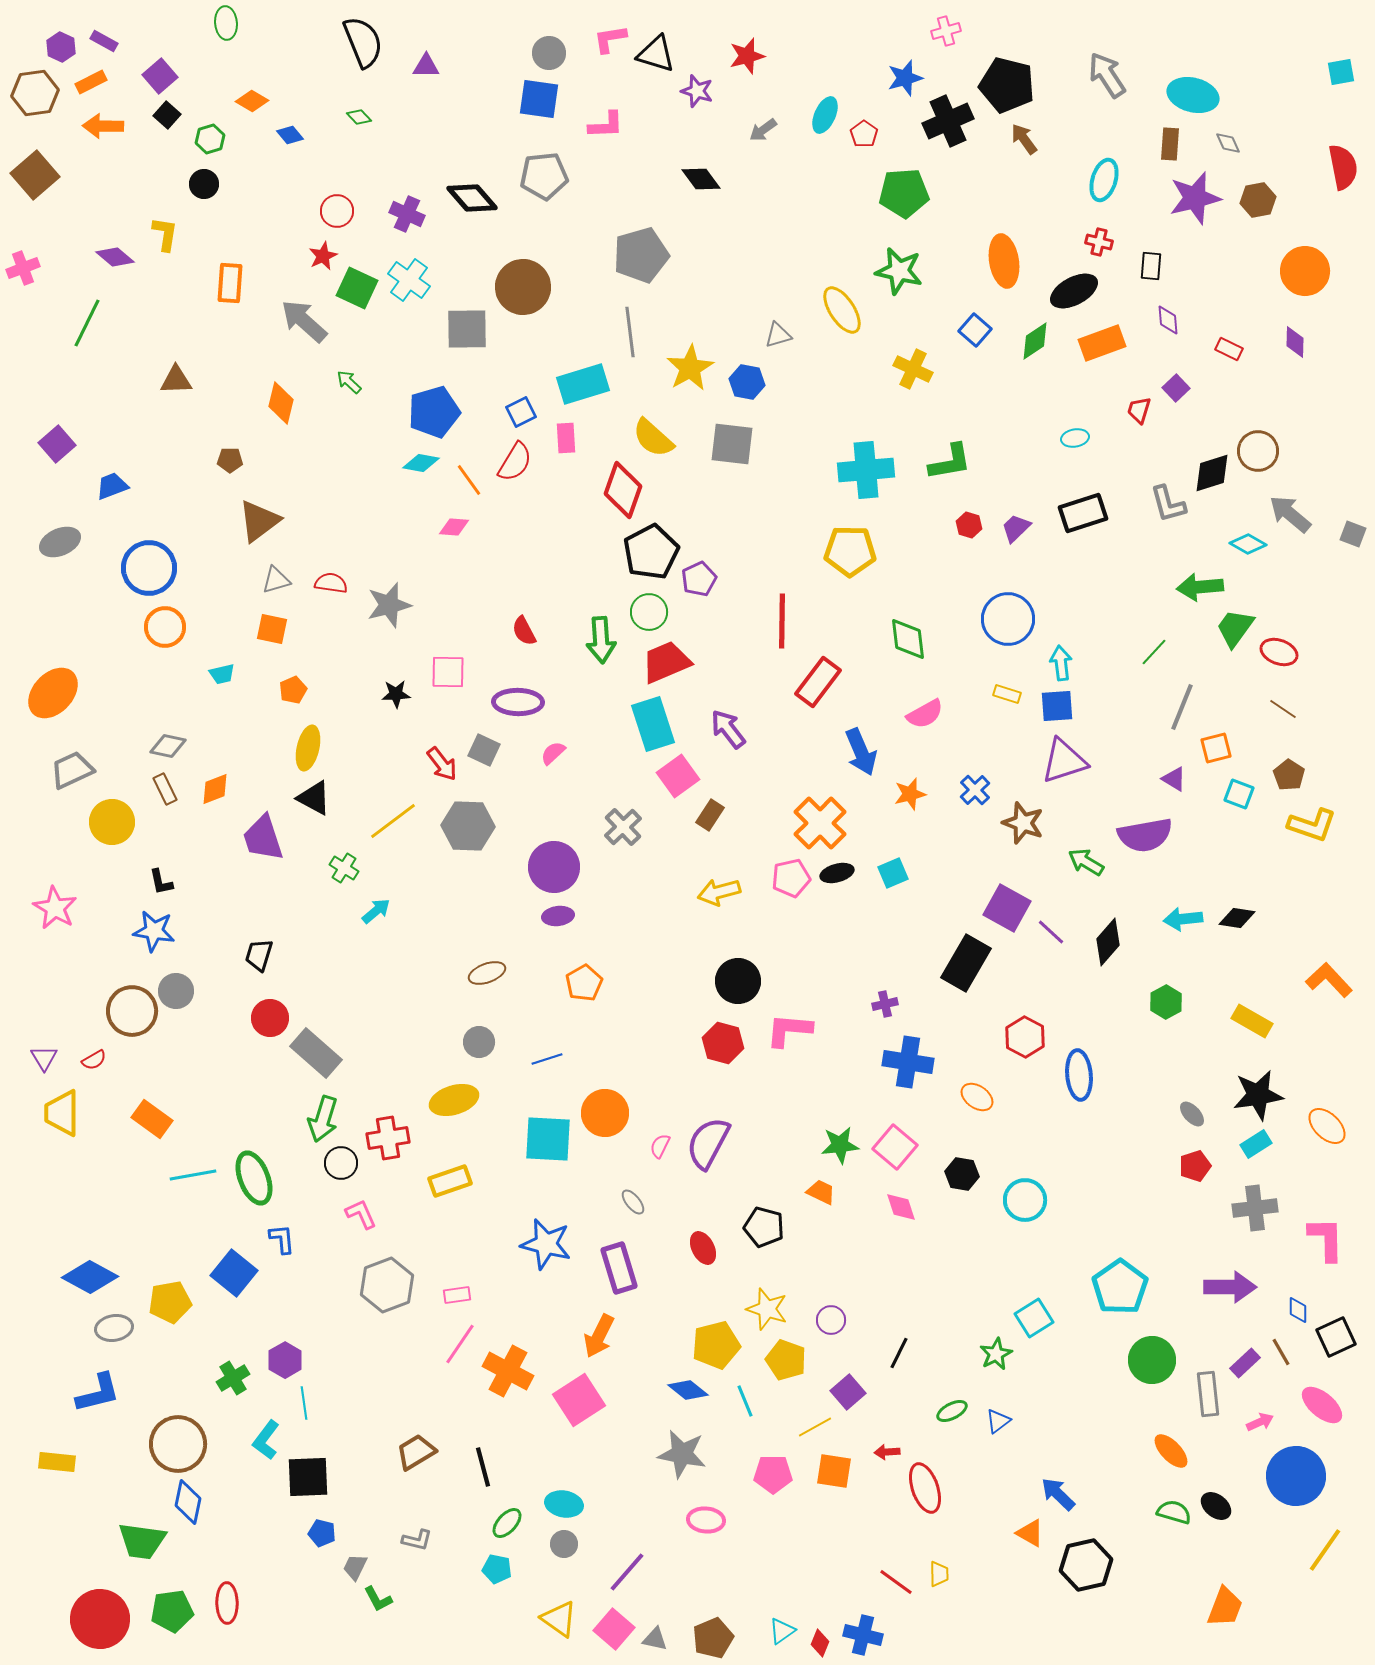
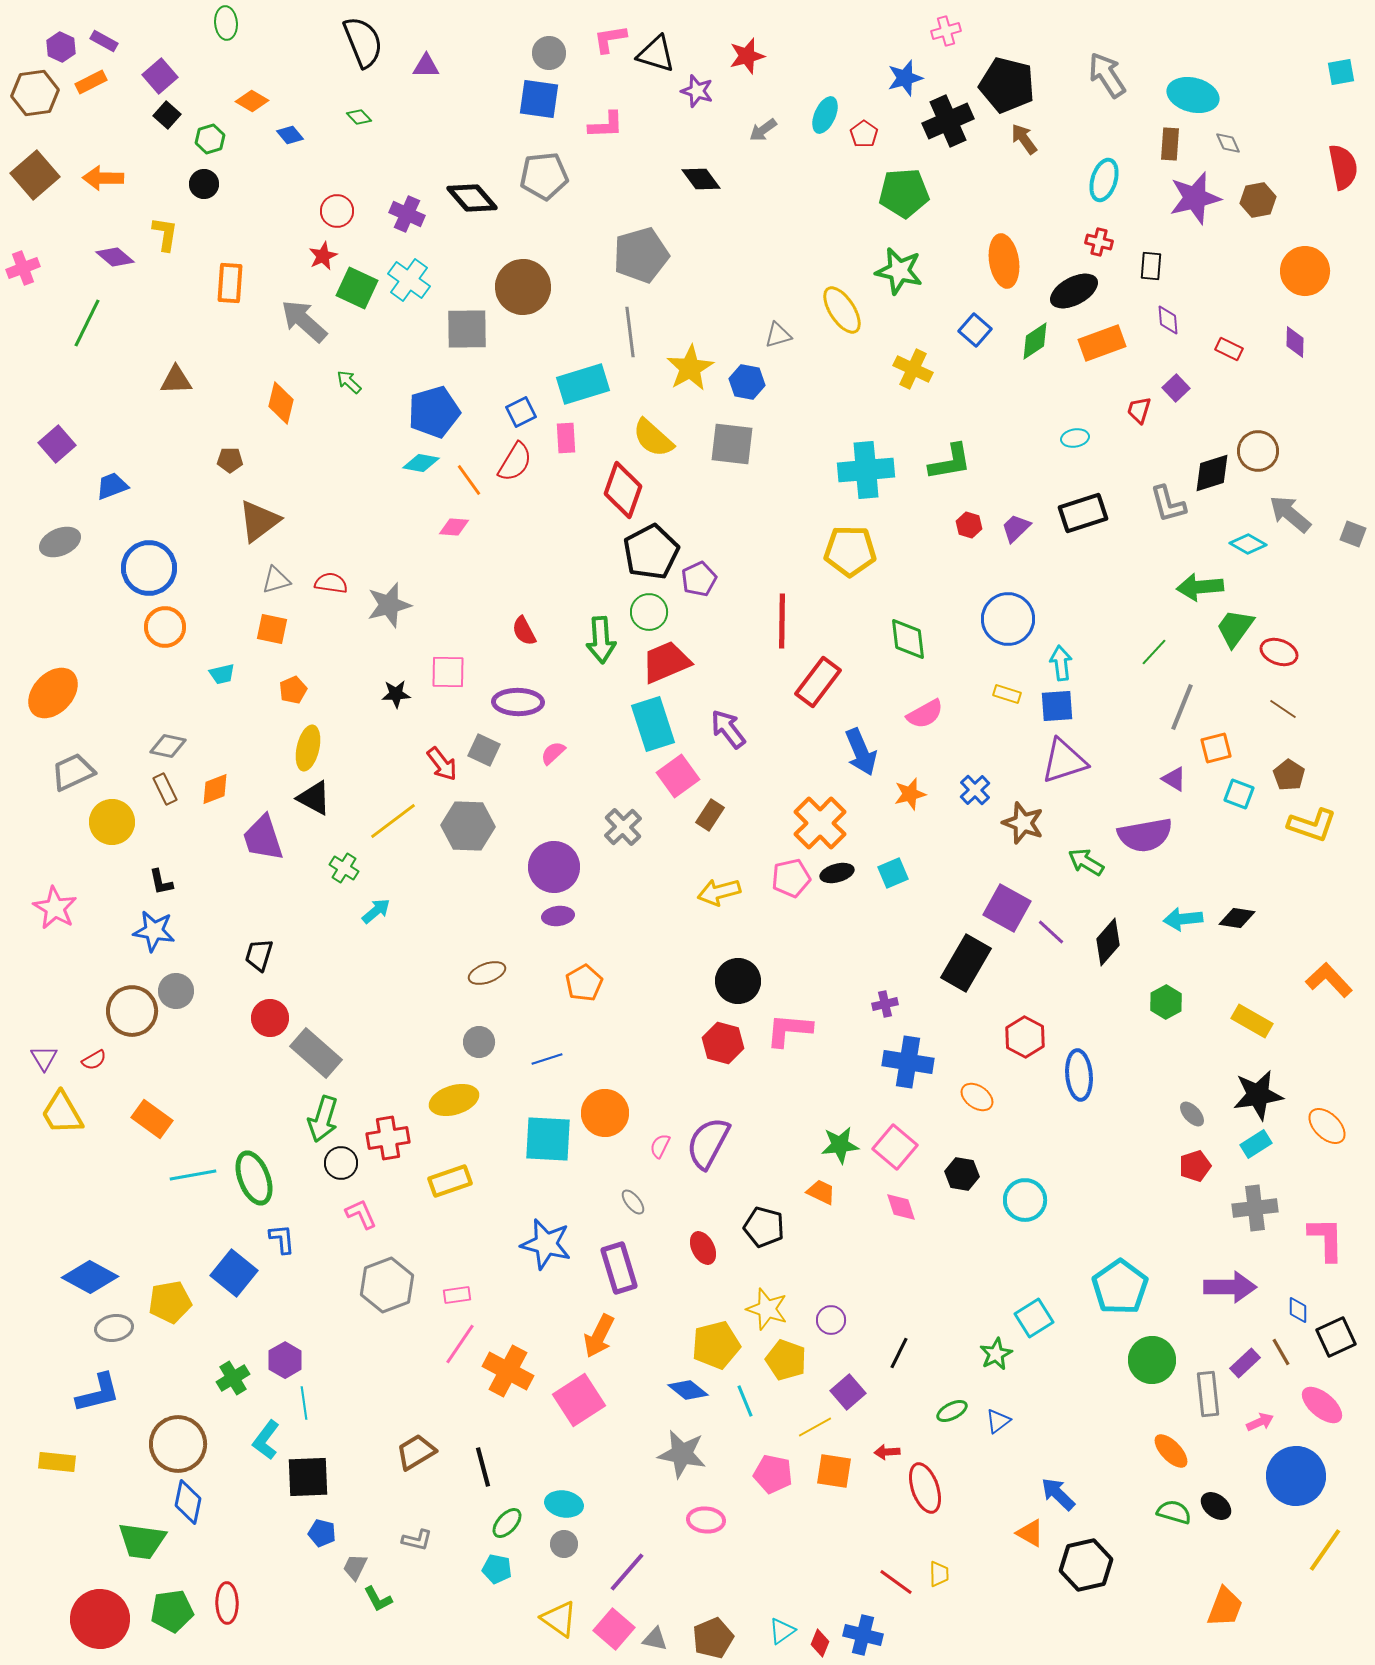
orange arrow at (103, 126): moved 52 px down
gray trapezoid at (72, 770): moved 1 px right, 2 px down
yellow trapezoid at (62, 1113): rotated 30 degrees counterclockwise
pink pentagon at (773, 1474): rotated 12 degrees clockwise
